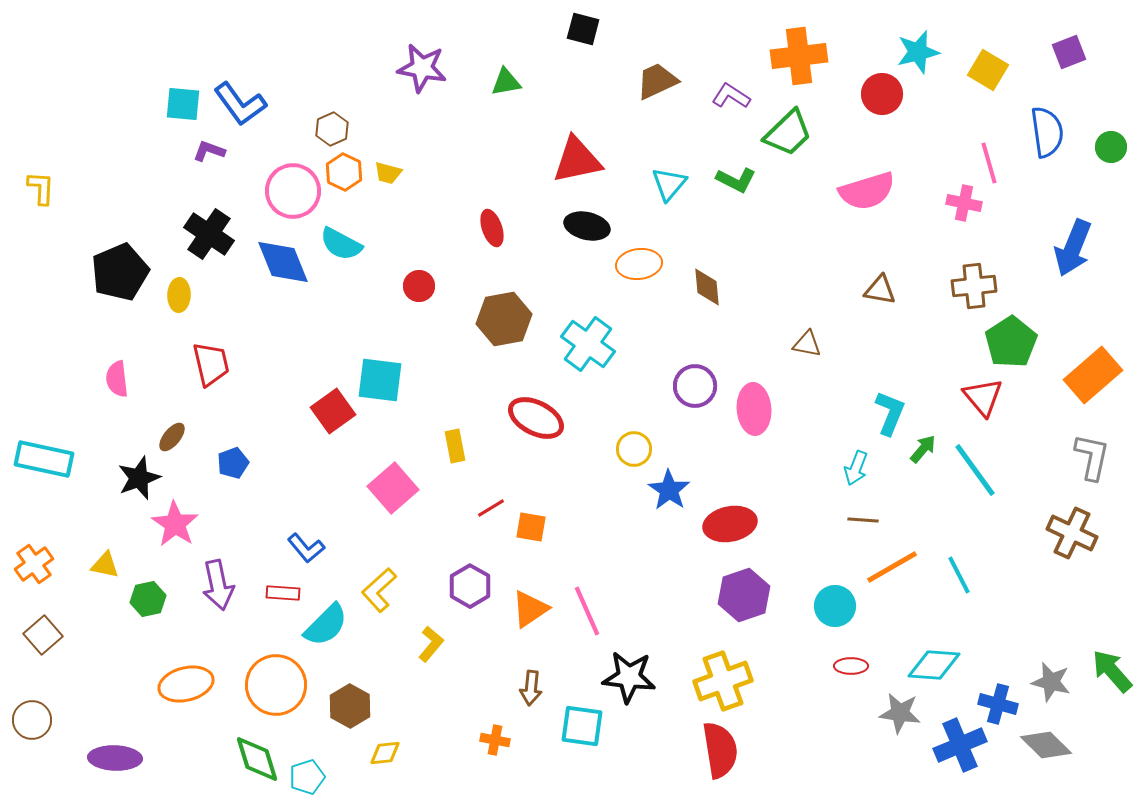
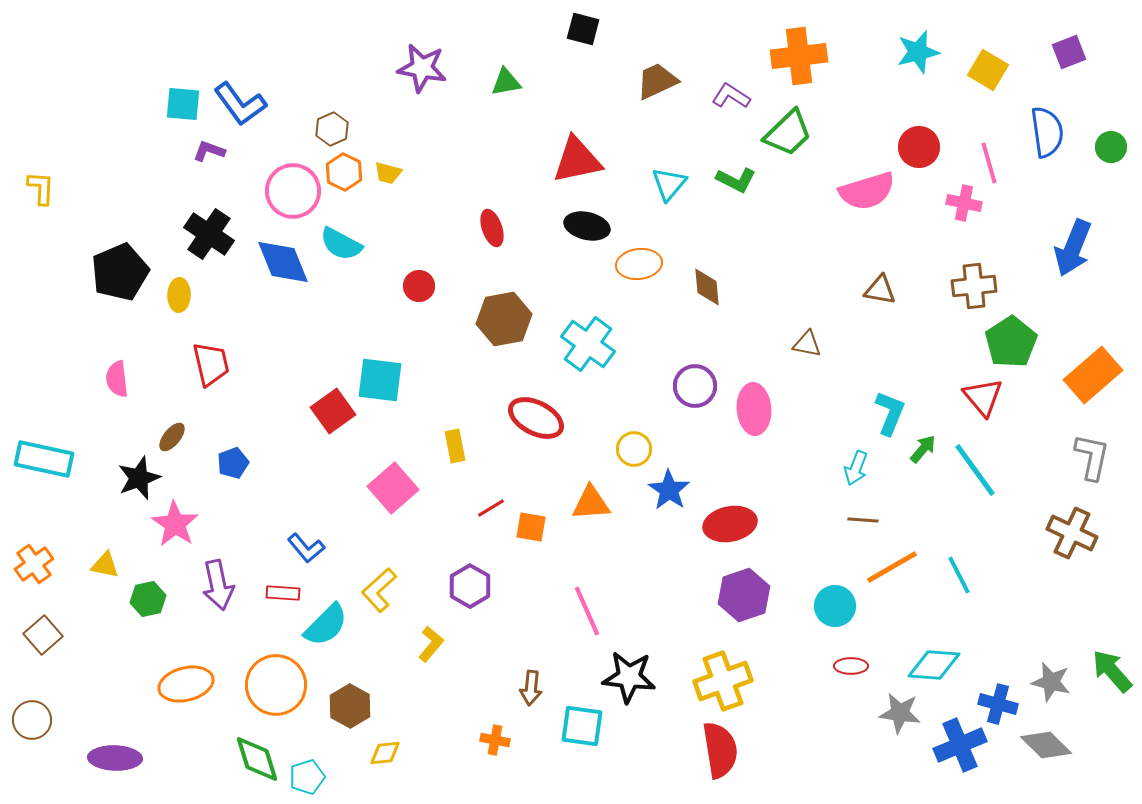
red circle at (882, 94): moved 37 px right, 53 px down
orange triangle at (530, 609): moved 61 px right, 106 px up; rotated 30 degrees clockwise
